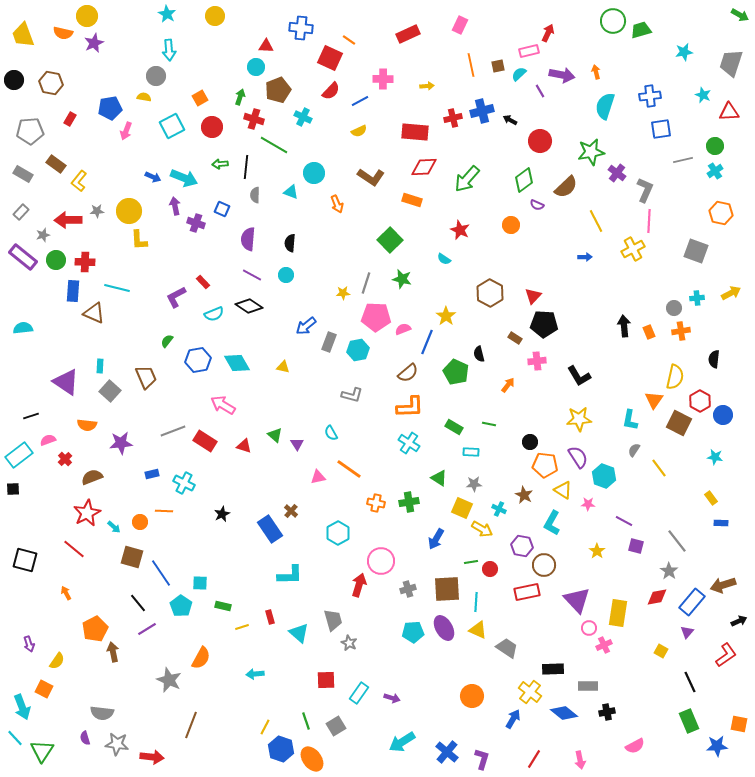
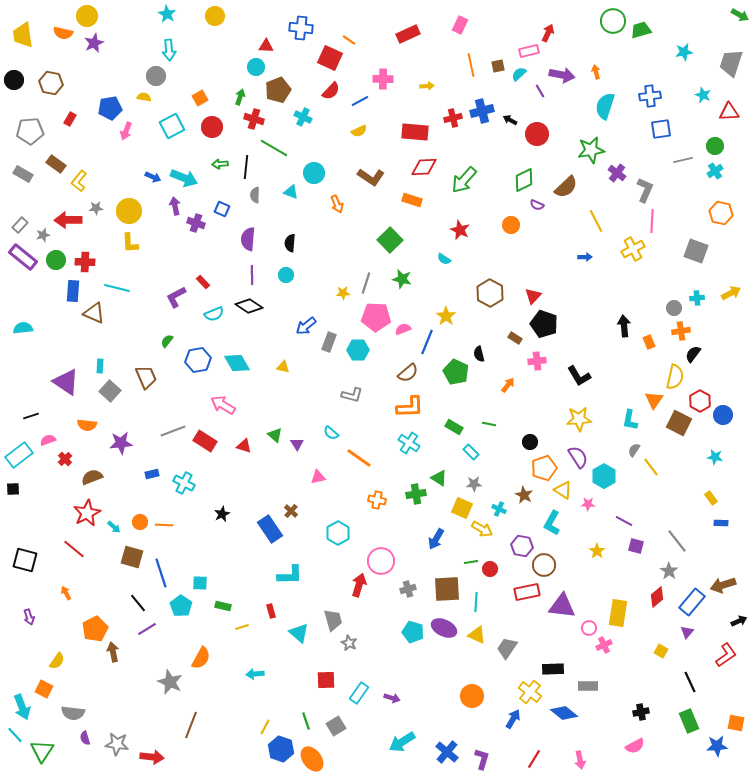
yellow trapezoid at (23, 35): rotated 12 degrees clockwise
red circle at (540, 141): moved 3 px left, 7 px up
green line at (274, 145): moved 3 px down
green star at (591, 152): moved 2 px up
green arrow at (467, 179): moved 3 px left, 1 px down
green diamond at (524, 180): rotated 10 degrees clockwise
gray star at (97, 211): moved 1 px left, 3 px up
gray rectangle at (21, 212): moved 1 px left, 13 px down
pink line at (649, 221): moved 3 px right
yellow L-shape at (139, 240): moved 9 px left, 3 px down
purple line at (252, 275): rotated 60 degrees clockwise
black pentagon at (544, 324): rotated 16 degrees clockwise
orange rectangle at (649, 332): moved 10 px down
cyan hexagon at (358, 350): rotated 10 degrees clockwise
black semicircle at (714, 359): moved 21 px left, 5 px up; rotated 30 degrees clockwise
cyan semicircle at (331, 433): rotated 21 degrees counterclockwise
cyan rectangle at (471, 452): rotated 42 degrees clockwise
orange pentagon at (545, 465): moved 1 px left, 3 px down; rotated 25 degrees counterclockwise
yellow line at (659, 468): moved 8 px left, 1 px up
orange line at (349, 469): moved 10 px right, 11 px up
cyan hexagon at (604, 476): rotated 10 degrees clockwise
green cross at (409, 502): moved 7 px right, 8 px up
orange cross at (376, 503): moved 1 px right, 3 px up
orange line at (164, 511): moved 14 px down
blue line at (161, 573): rotated 16 degrees clockwise
red diamond at (657, 597): rotated 30 degrees counterclockwise
purple triangle at (577, 600): moved 15 px left, 6 px down; rotated 40 degrees counterclockwise
red rectangle at (270, 617): moved 1 px right, 6 px up
purple ellipse at (444, 628): rotated 35 degrees counterclockwise
yellow triangle at (478, 630): moved 1 px left, 5 px down
cyan pentagon at (413, 632): rotated 20 degrees clockwise
purple arrow at (29, 644): moved 27 px up
gray trapezoid at (507, 648): rotated 90 degrees counterclockwise
gray star at (169, 680): moved 1 px right, 2 px down
black cross at (607, 712): moved 34 px right
gray semicircle at (102, 713): moved 29 px left
orange square at (739, 724): moved 3 px left, 1 px up
cyan line at (15, 738): moved 3 px up
